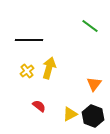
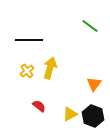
yellow arrow: moved 1 px right
